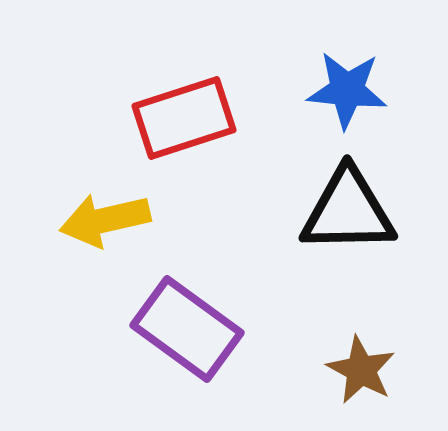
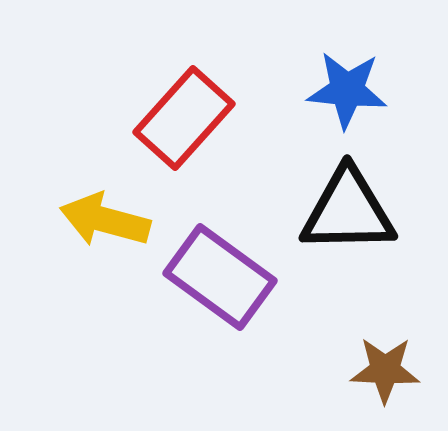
red rectangle: rotated 30 degrees counterclockwise
yellow arrow: rotated 28 degrees clockwise
purple rectangle: moved 33 px right, 52 px up
brown star: moved 24 px right; rotated 26 degrees counterclockwise
